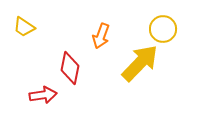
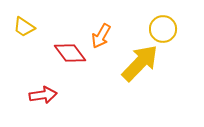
orange arrow: rotated 10 degrees clockwise
red diamond: moved 15 px up; rotated 48 degrees counterclockwise
